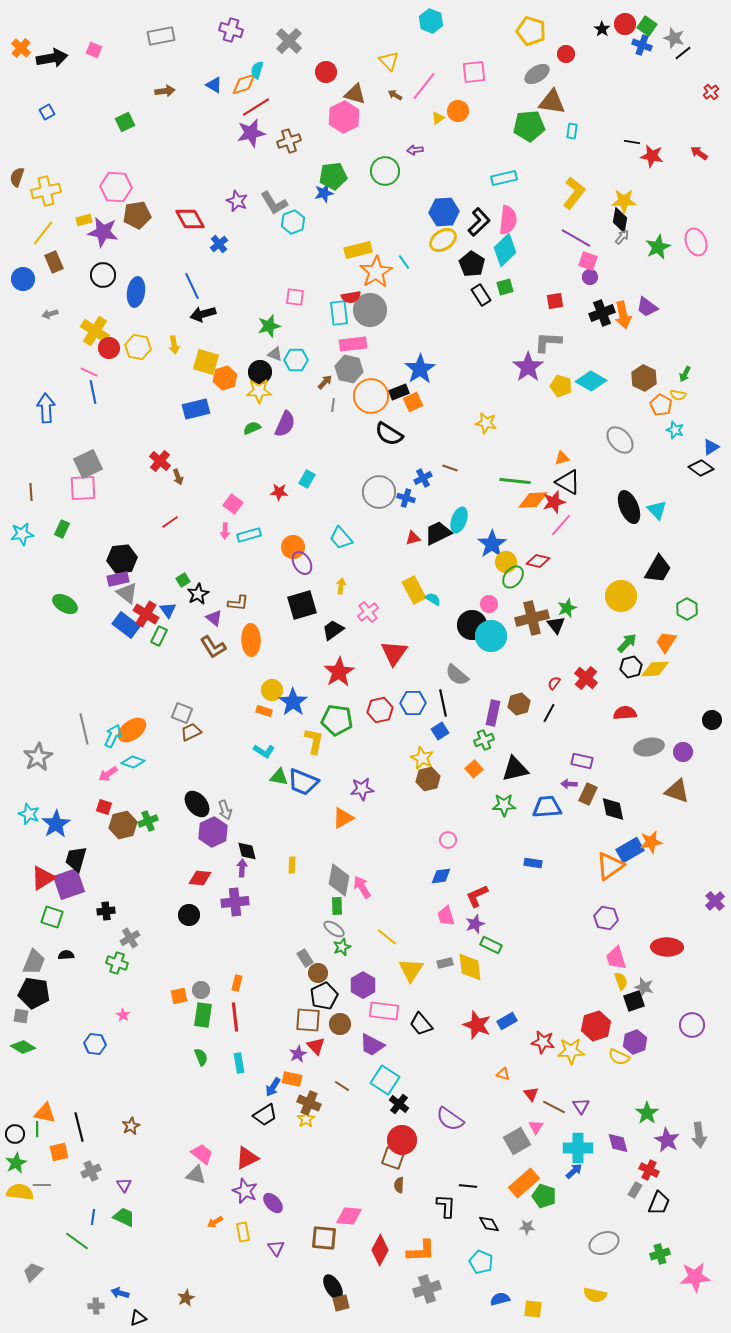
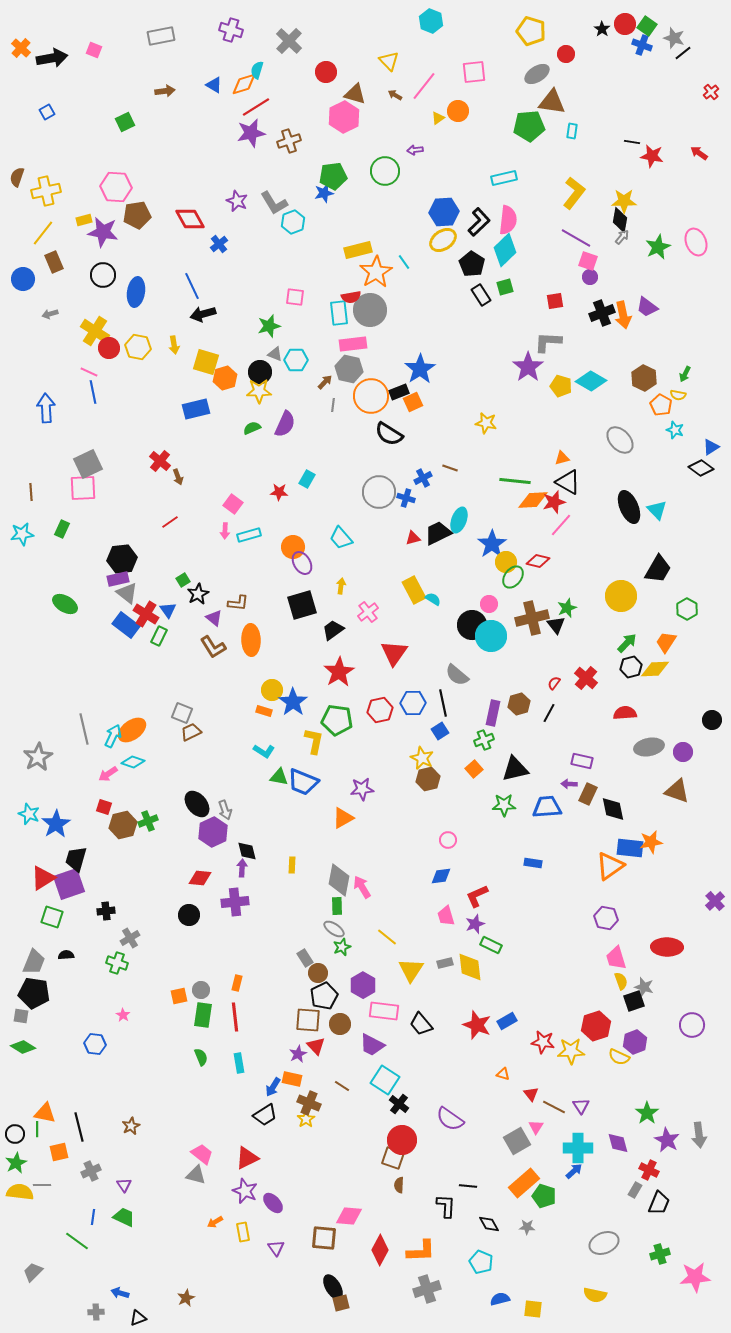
blue rectangle at (630, 850): moved 2 px up; rotated 36 degrees clockwise
gray cross at (96, 1306): moved 6 px down
